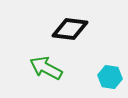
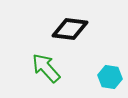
green arrow: rotated 20 degrees clockwise
